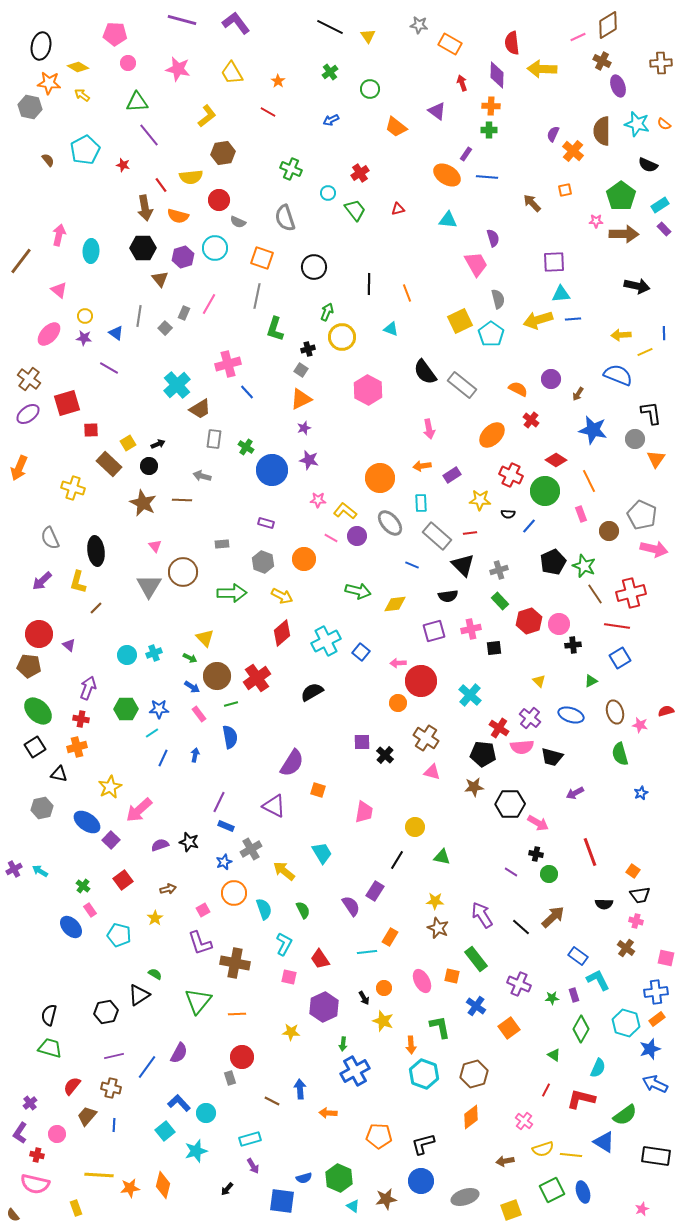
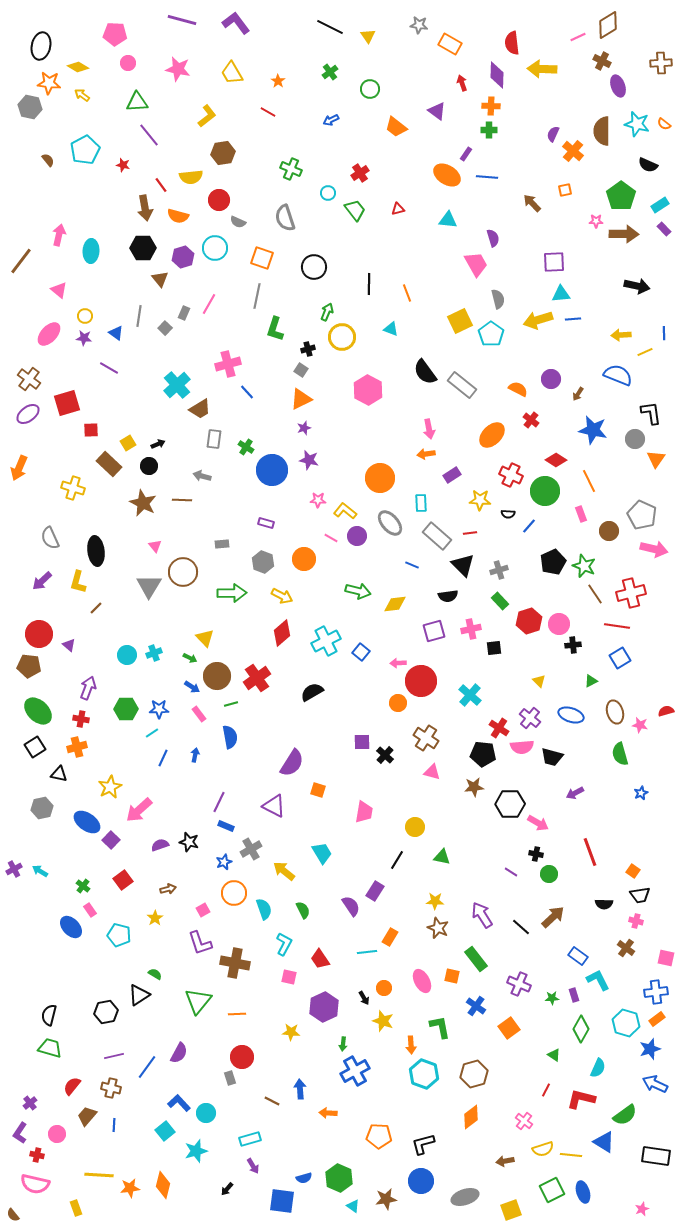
orange arrow at (422, 466): moved 4 px right, 12 px up
